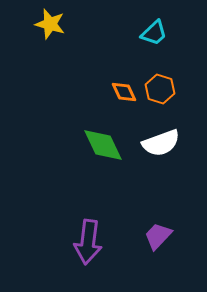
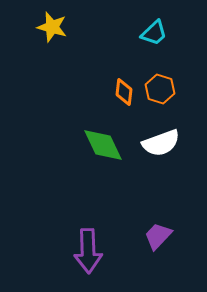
yellow star: moved 2 px right, 3 px down
orange diamond: rotated 32 degrees clockwise
purple arrow: moved 9 px down; rotated 9 degrees counterclockwise
